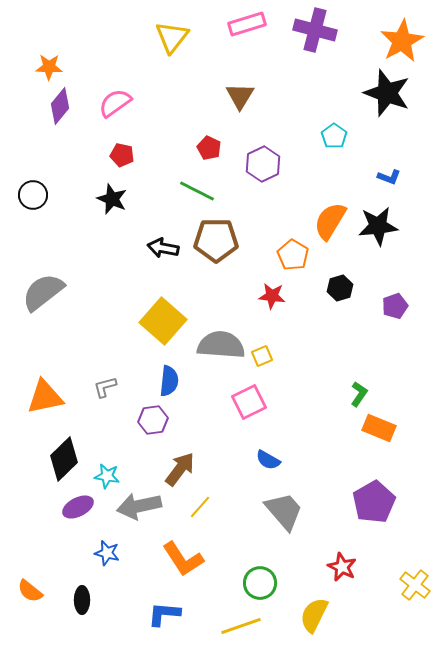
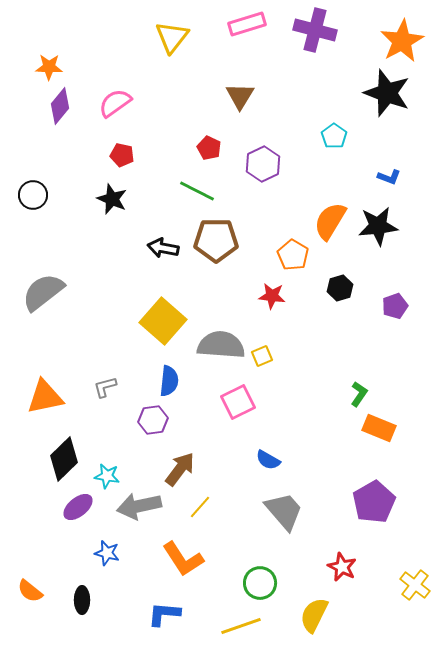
pink square at (249, 402): moved 11 px left
purple ellipse at (78, 507): rotated 12 degrees counterclockwise
